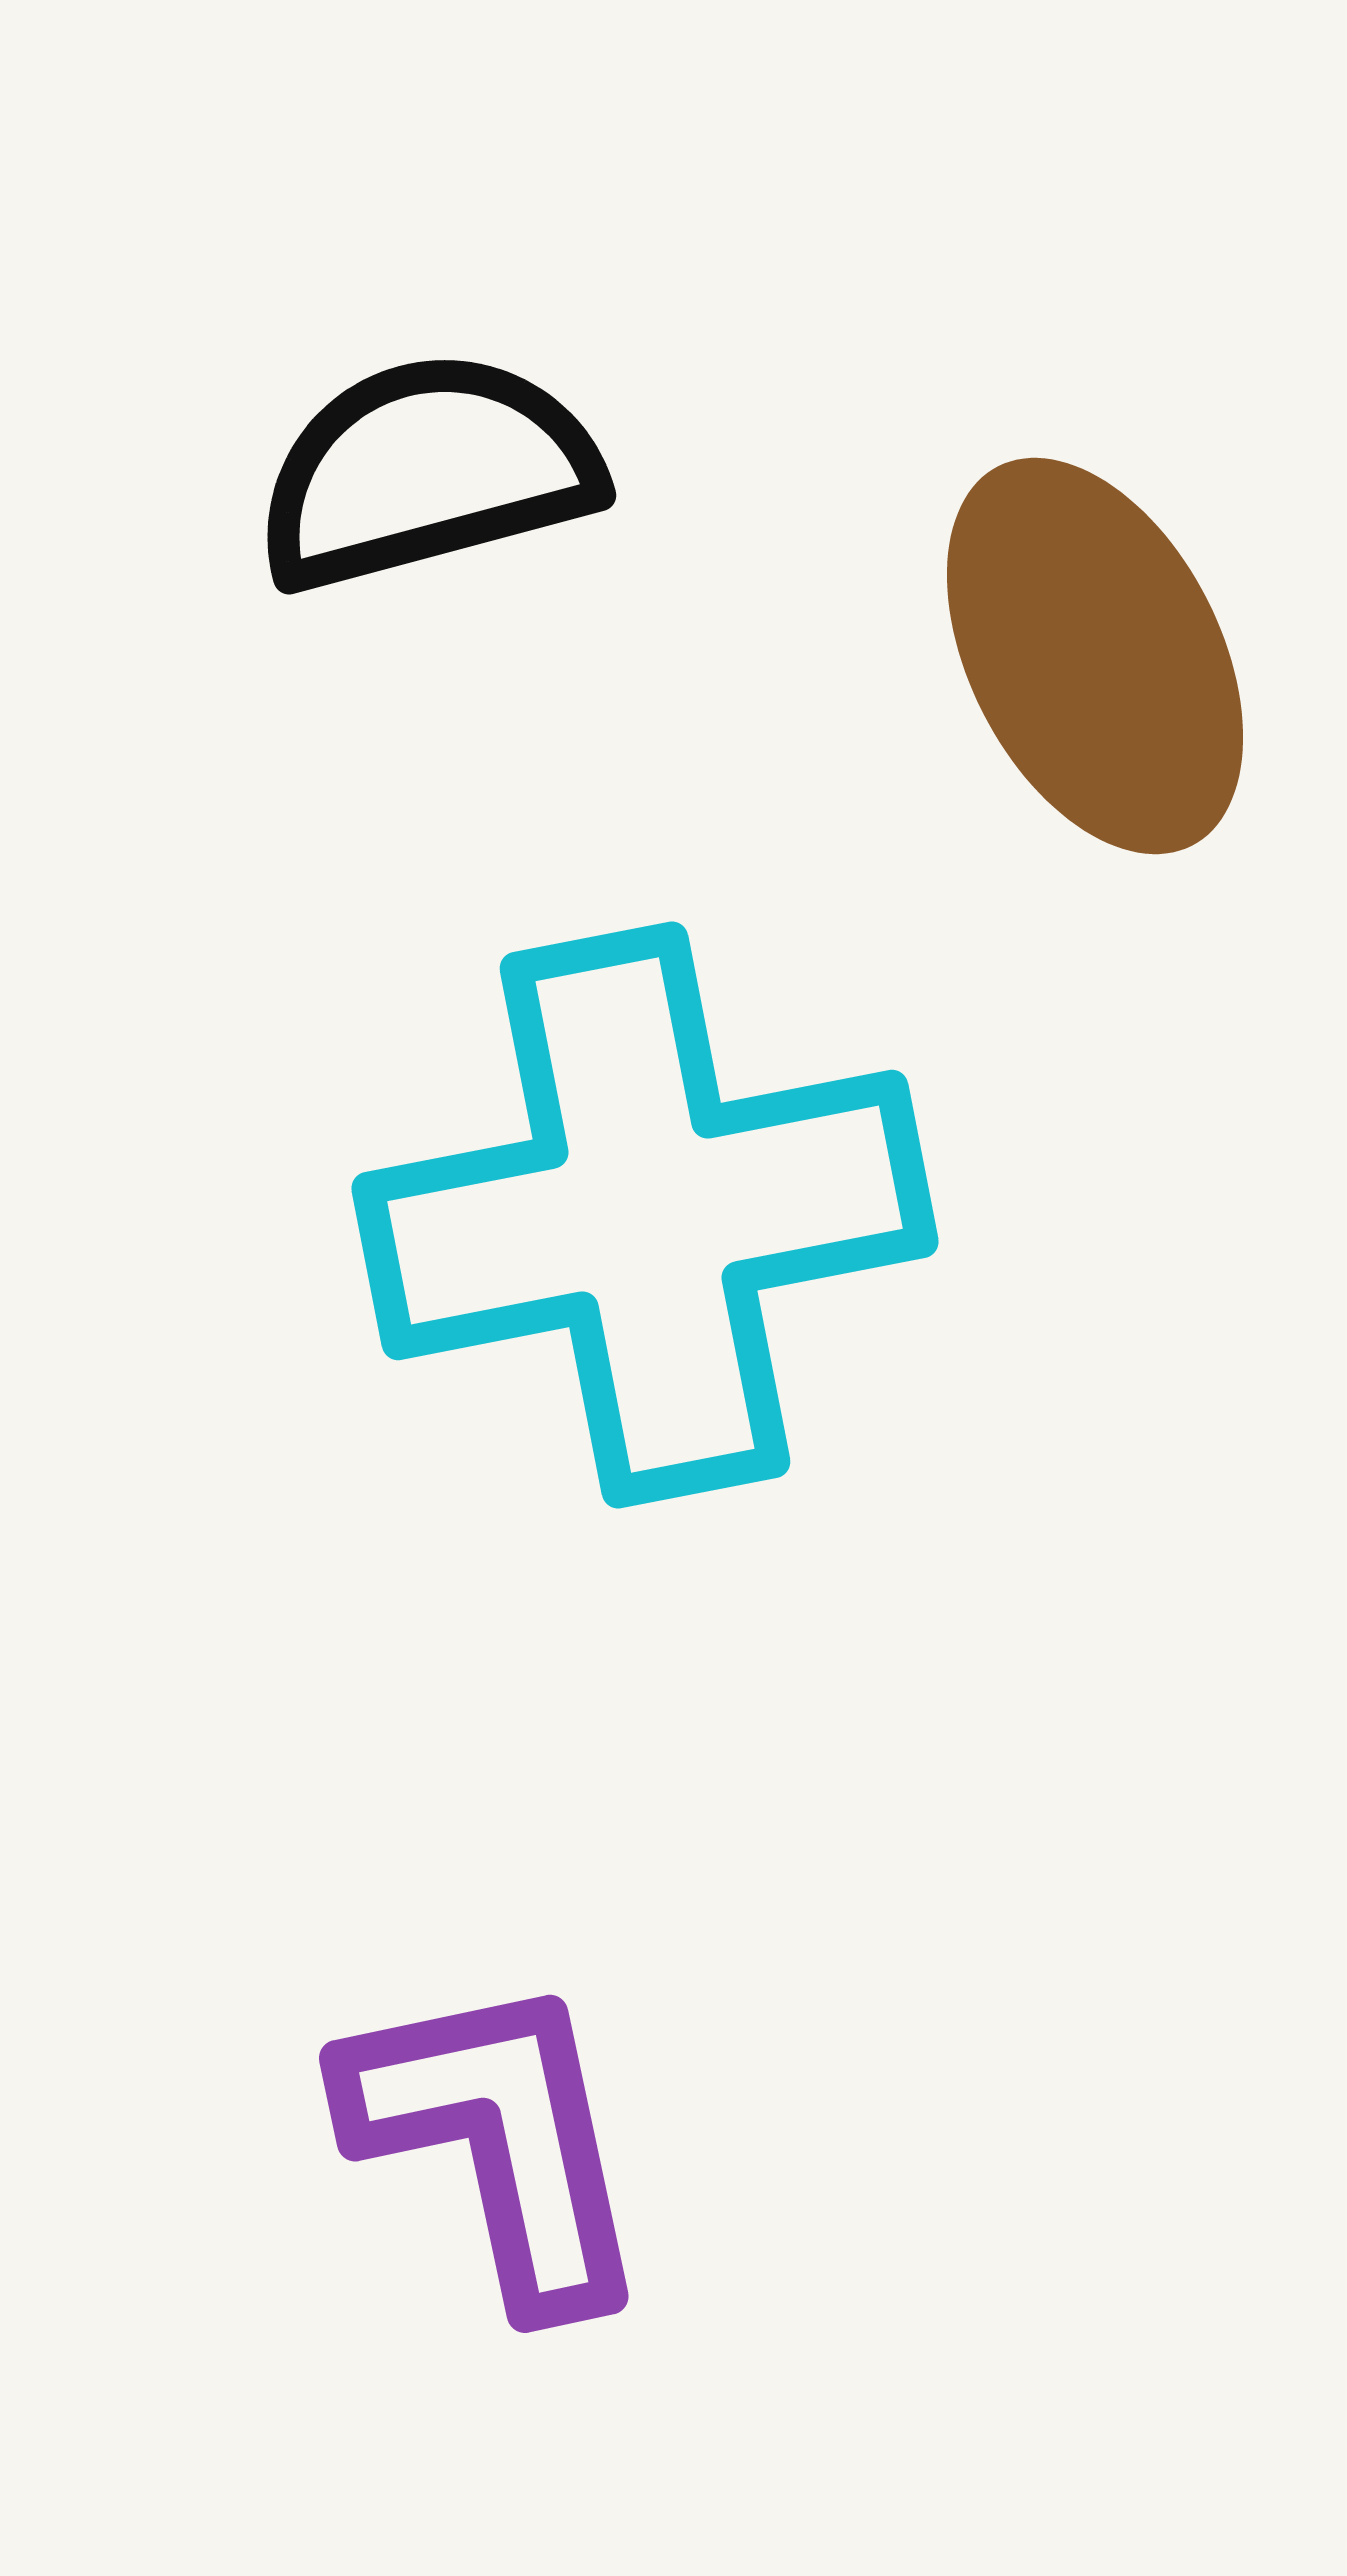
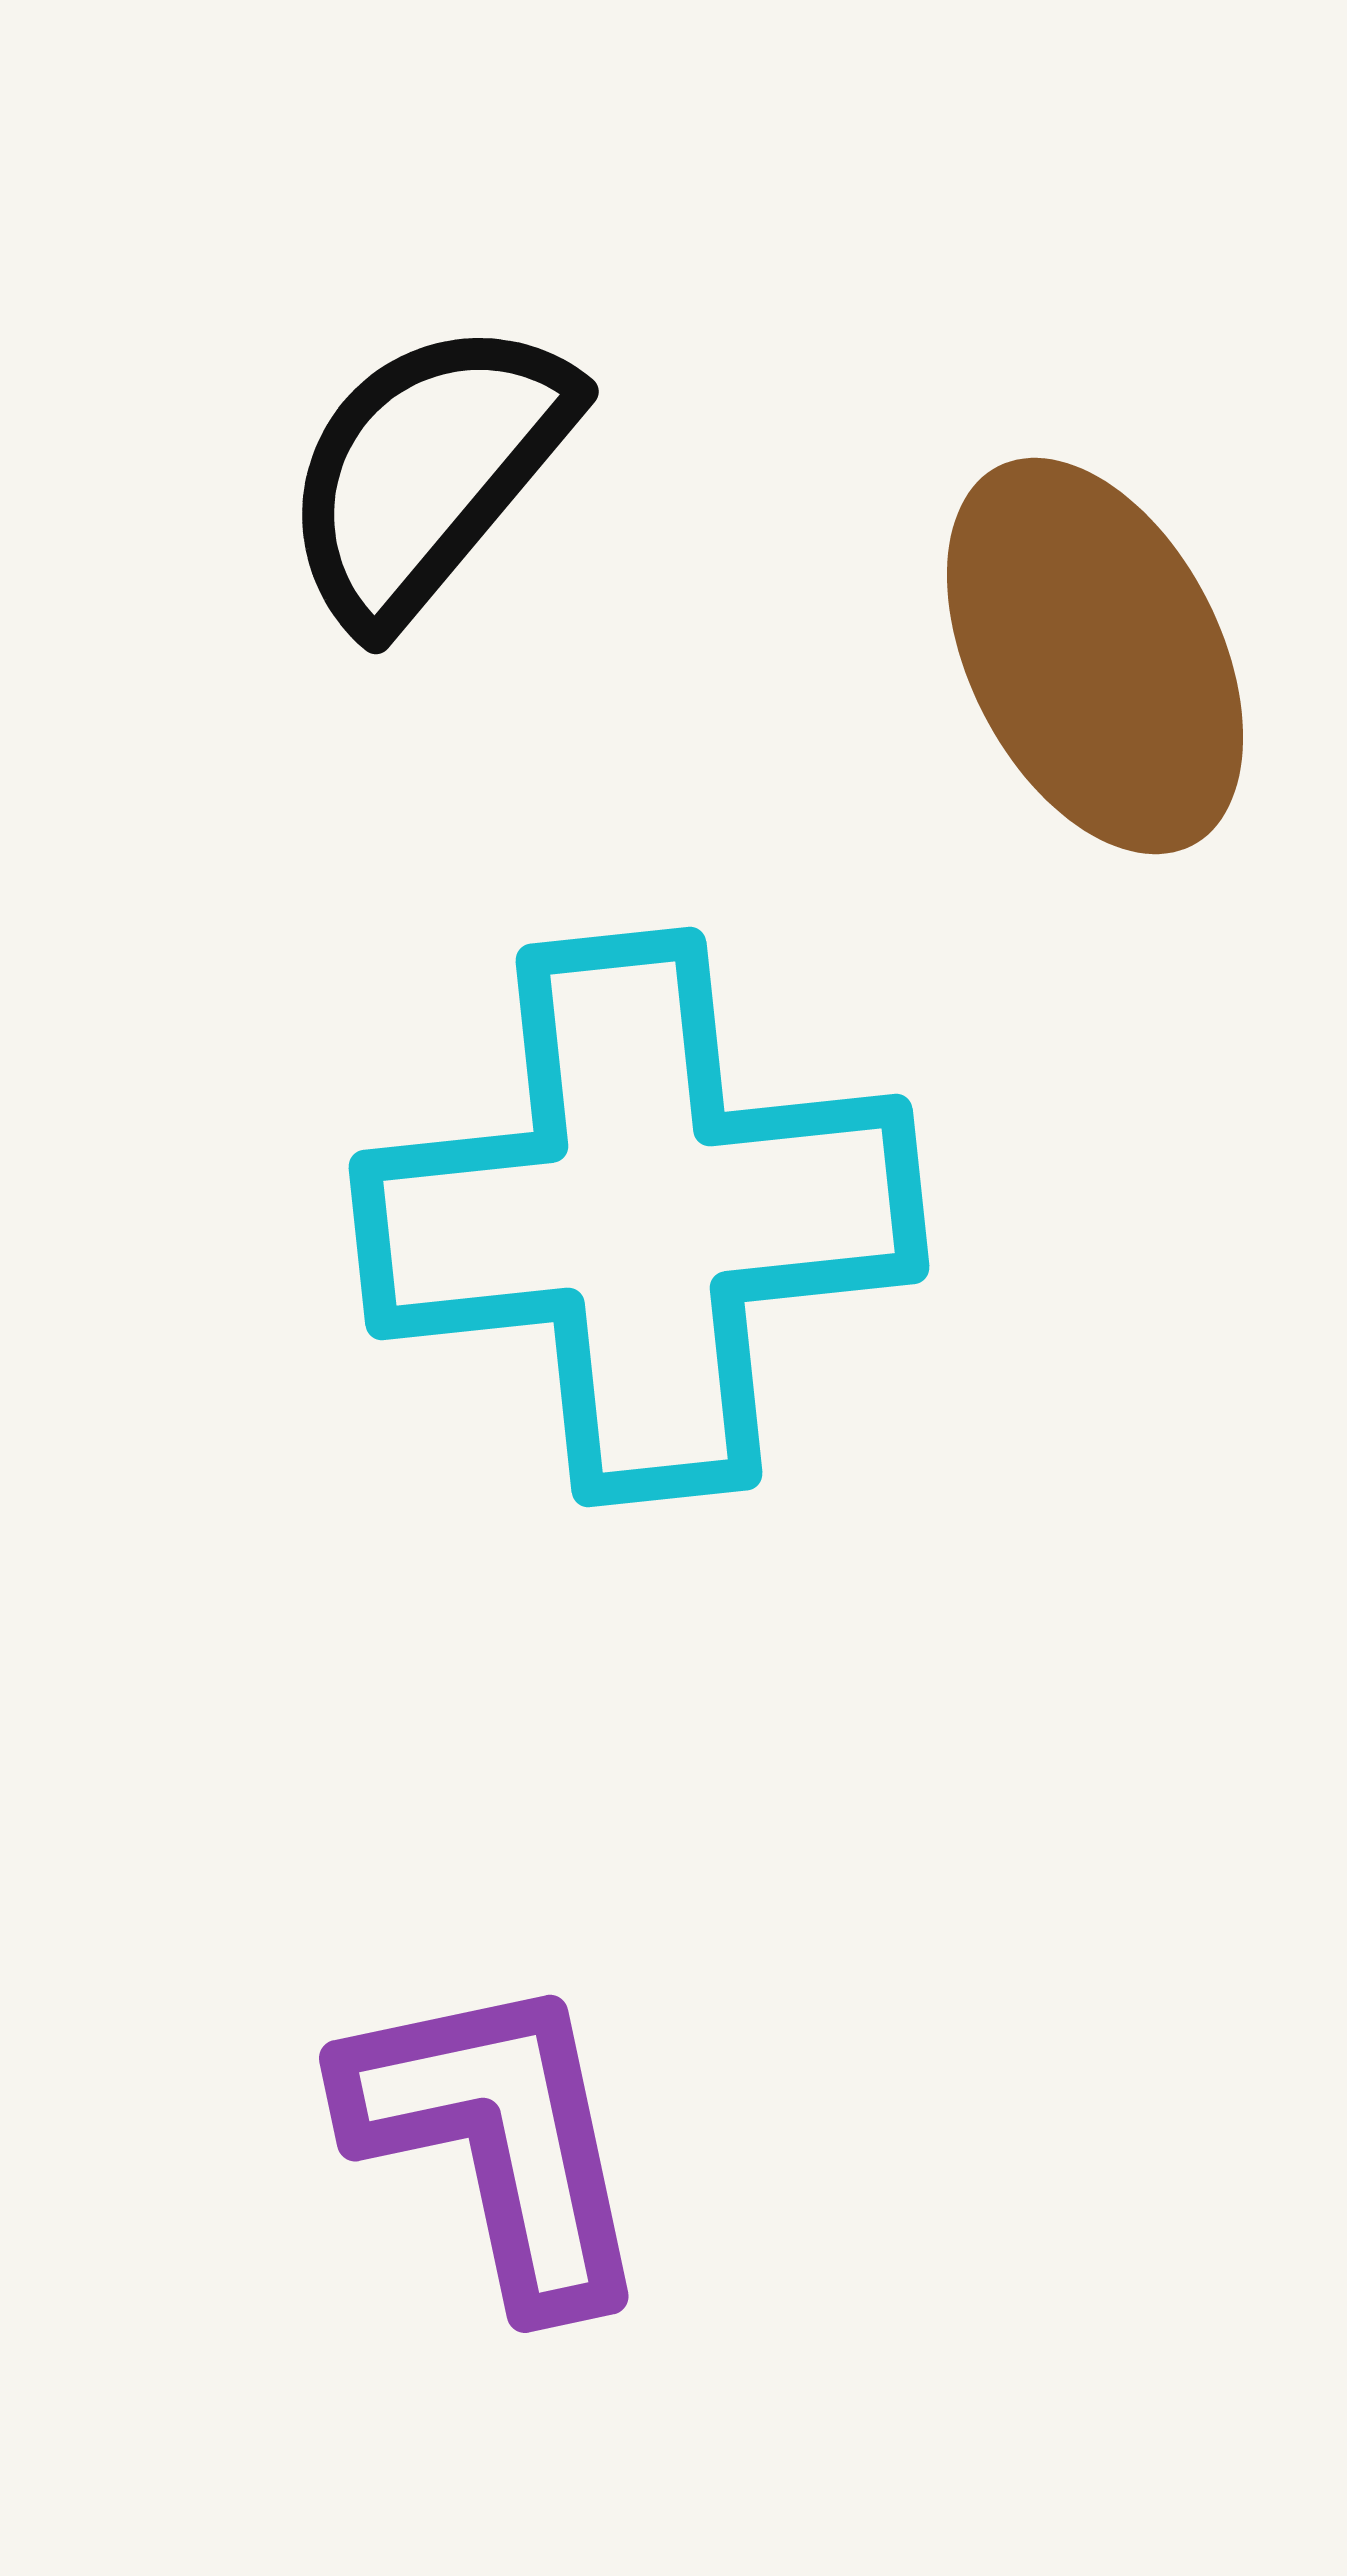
black semicircle: rotated 35 degrees counterclockwise
cyan cross: moved 6 px left, 2 px down; rotated 5 degrees clockwise
